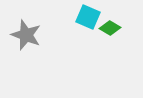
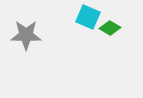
gray star: rotated 20 degrees counterclockwise
